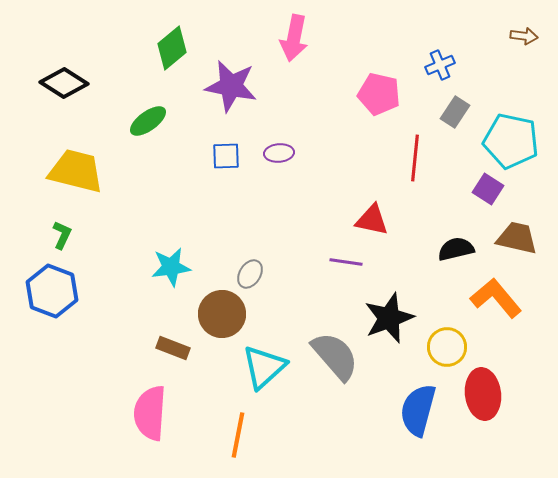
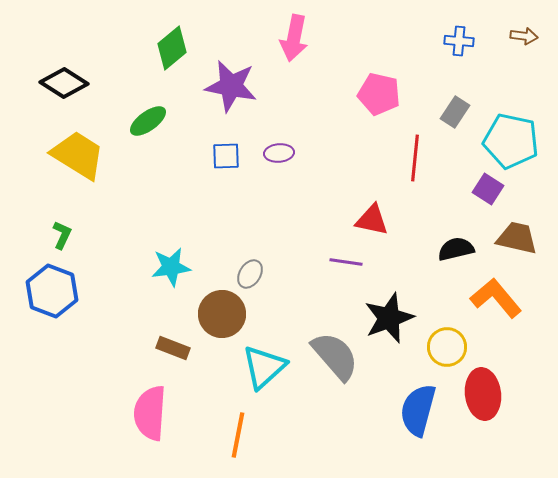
blue cross: moved 19 px right, 24 px up; rotated 28 degrees clockwise
yellow trapezoid: moved 2 px right, 16 px up; rotated 18 degrees clockwise
